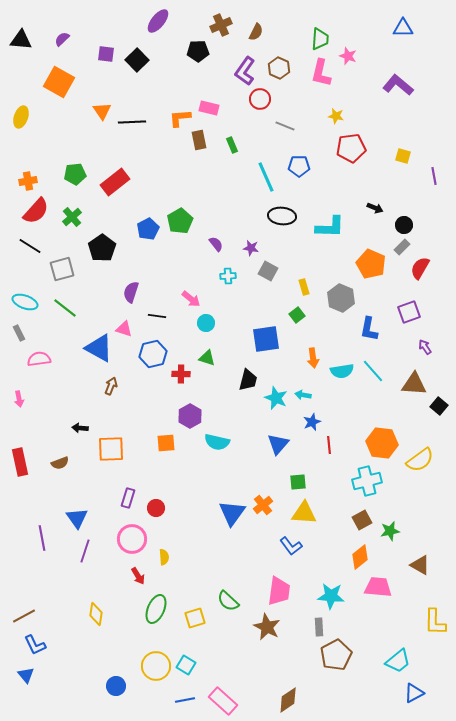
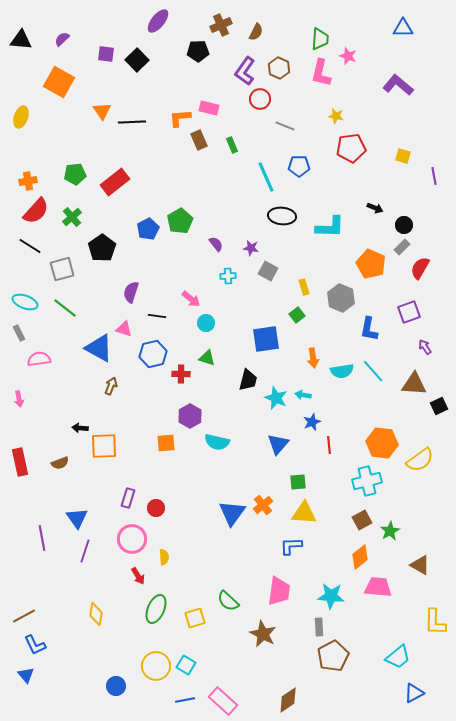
brown rectangle at (199, 140): rotated 12 degrees counterclockwise
black square at (439, 406): rotated 24 degrees clockwise
orange square at (111, 449): moved 7 px left, 3 px up
green star at (390, 531): rotated 18 degrees counterclockwise
blue L-shape at (291, 546): rotated 125 degrees clockwise
brown star at (267, 627): moved 4 px left, 7 px down
brown pentagon at (336, 655): moved 3 px left, 1 px down
cyan trapezoid at (398, 661): moved 4 px up
